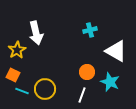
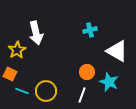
white triangle: moved 1 px right
orange square: moved 3 px left, 1 px up
cyan star: moved 1 px left
yellow circle: moved 1 px right, 2 px down
